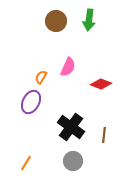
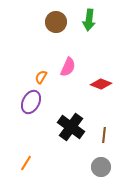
brown circle: moved 1 px down
gray circle: moved 28 px right, 6 px down
